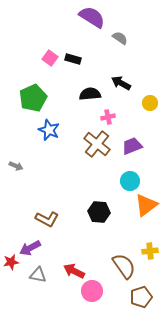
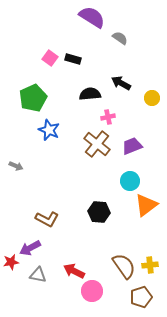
yellow circle: moved 2 px right, 5 px up
yellow cross: moved 14 px down
